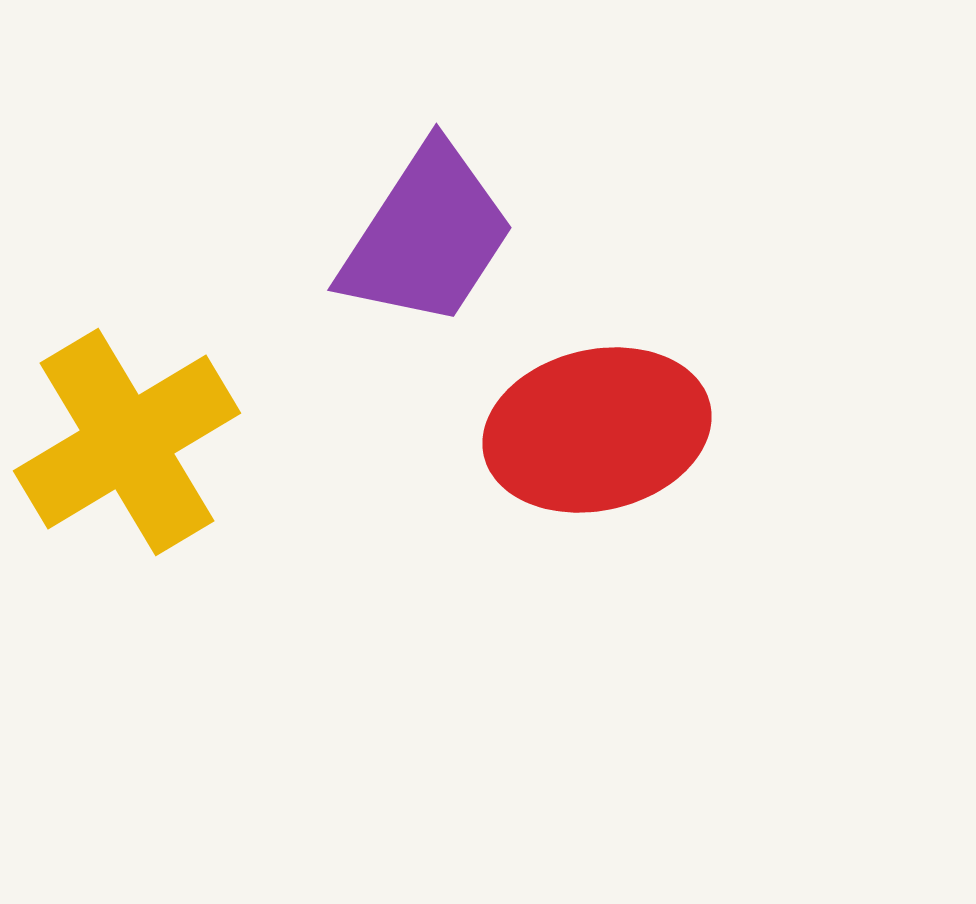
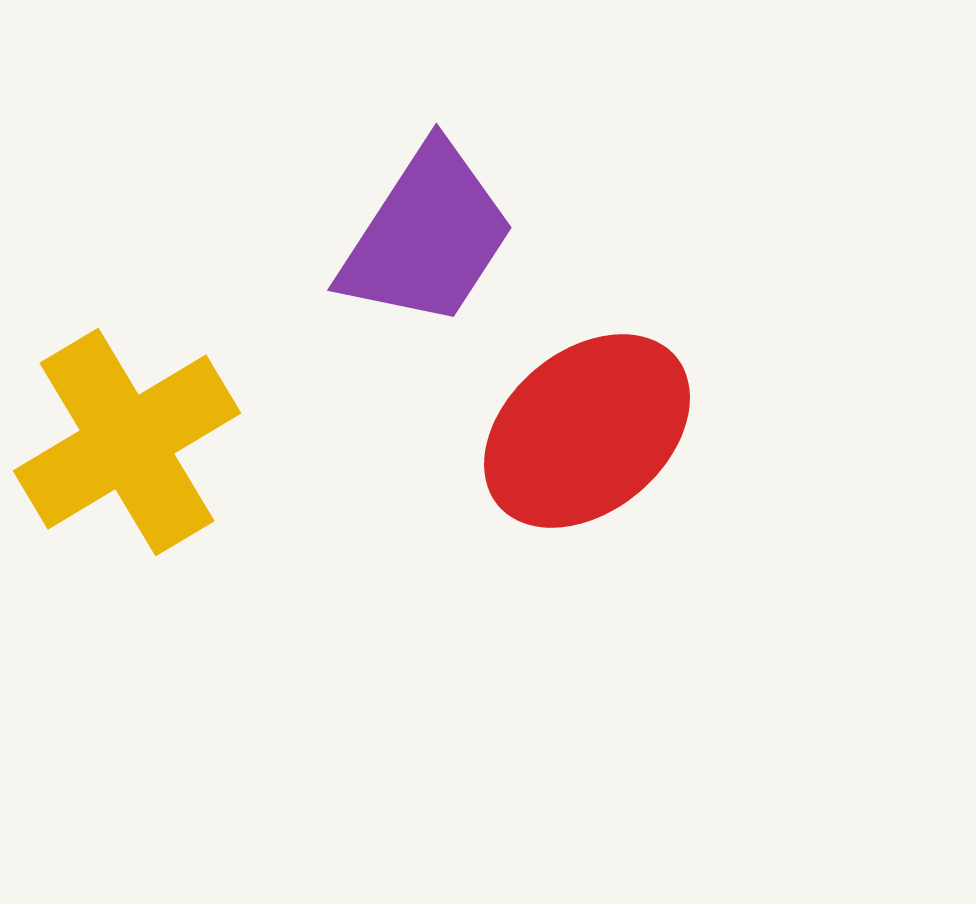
red ellipse: moved 10 px left, 1 px down; rotated 27 degrees counterclockwise
